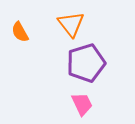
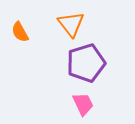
pink trapezoid: moved 1 px right
